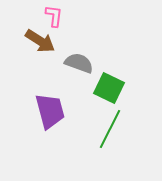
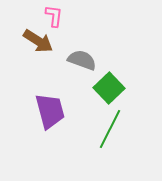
brown arrow: moved 2 px left
gray semicircle: moved 3 px right, 3 px up
green square: rotated 20 degrees clockwise
